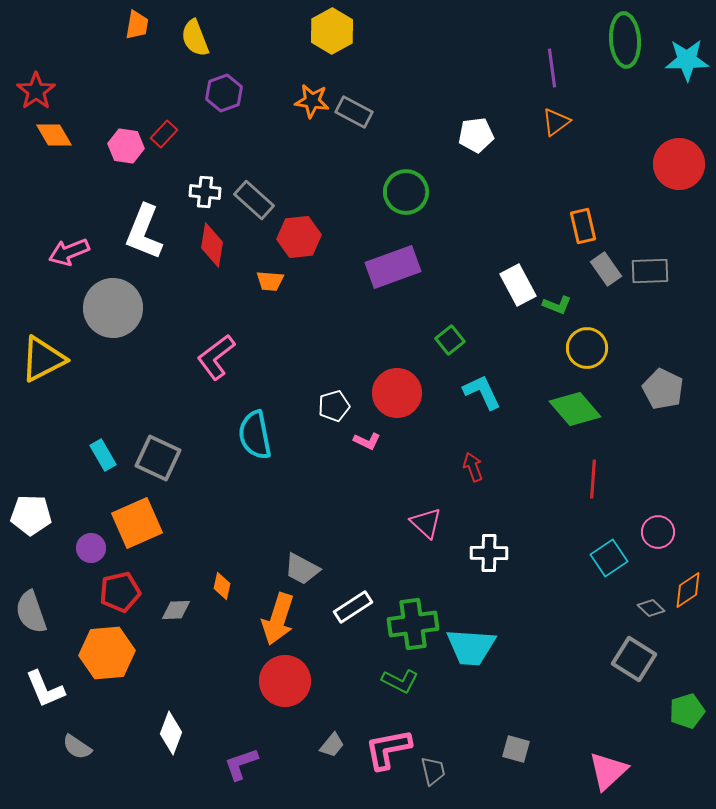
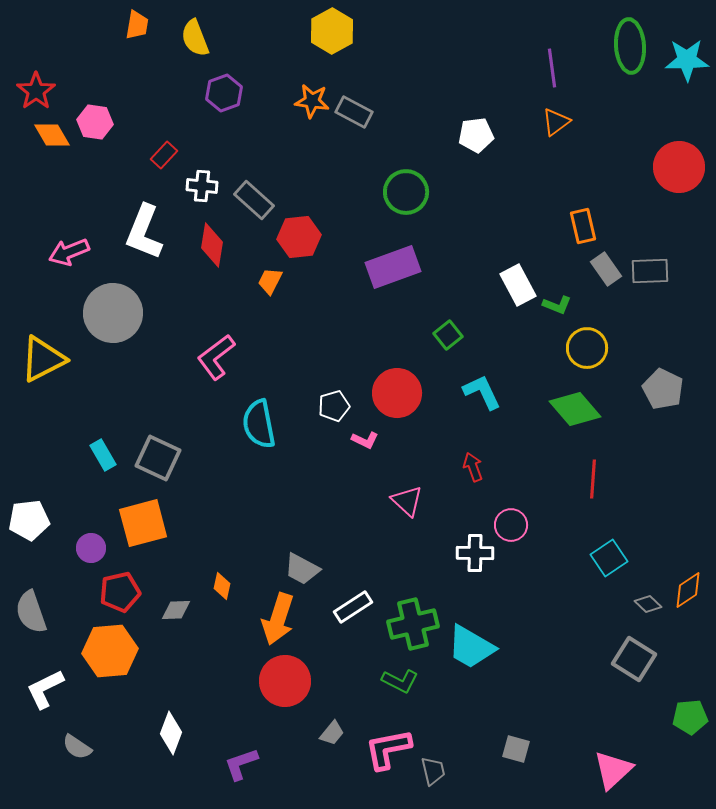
green ellipse at (625, 40): moved 5 px right, 6 px down
red rectangle at (164, 134): moved 21 px down
orange diamond at (54, 135): moved 2 px left
pink hexagon at (126, 146): moved 31 px left, 24 px up
red circle at (679, 164): moved 3 px down
white cross at (205, 192): moved 3 px left, 6 px up
orange trapezoid at (270, 281): rotated 112 degrees clockwise
gray circle at (113, 308): moved 5 px down
green square at (450, 340): moved 2 px left, 5 px up
cyan semicircle at (255, 435): moved 4 px right, 11 px up
pink L-shape at (367, 441): moved 2 px left, 1 px up
white pentagon at (31, 515): moved 2 px left, 5 px down; rotated 9 degrees counterclockwise
orange square at (137, 523): moved 6 px right; rotated 9 degrees clockwise
pink triangle at (426, 523): moved 19 px left, 22 px up
pink circle at (658, 532): moved 147 px left, 7 px up
white cross at (489, 553): moved 14 px left
gray diamond at (651, 608): moved 3 px left, 4 px up
green cross at (413, 624): rotated 6 degrees counterclockwise
cyan trapezoid at (471, 647): rotated 26 degrees clockwise
orange hexagon at (107, 653): moved 3 px right, 2 px up
white L-shape at (45, 689): rotated 87 degrees clockwise
green pentagon at (687, 711): moved 3 px right, 6 px down; rotated 12 degrees clockwise
gray trapezoid at (332, 745): moved 12 px up
pink triangle at (608, 771): moved 5 px right, 1 px up
